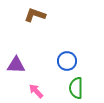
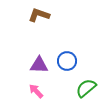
brown L-shape: moved 4 px right
purple triangle: moved 23 px right
green semicircle: moved 10 px right; rotated 50 degrees clockwise
